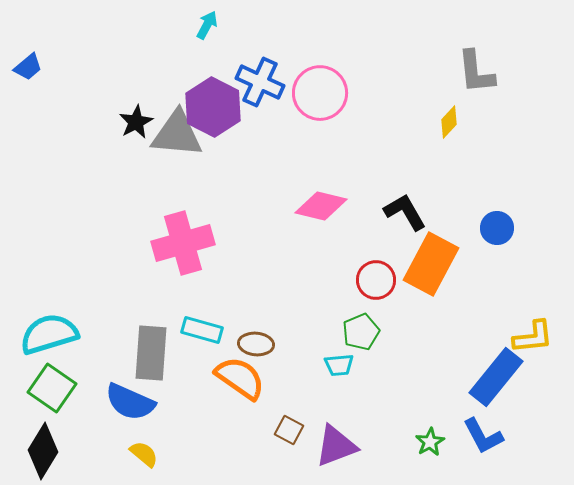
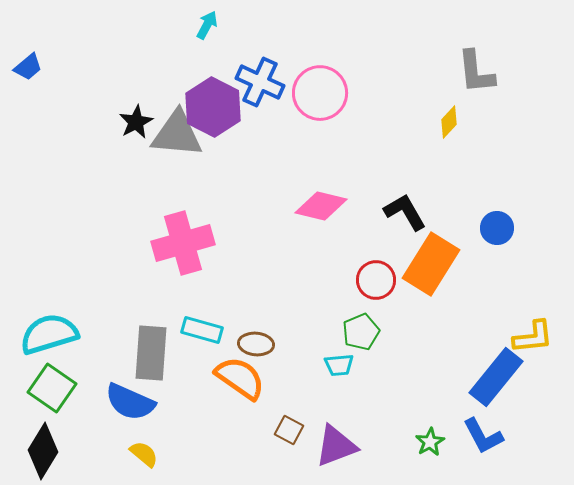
orange rectangle: rotated 4 degrees clockwise
